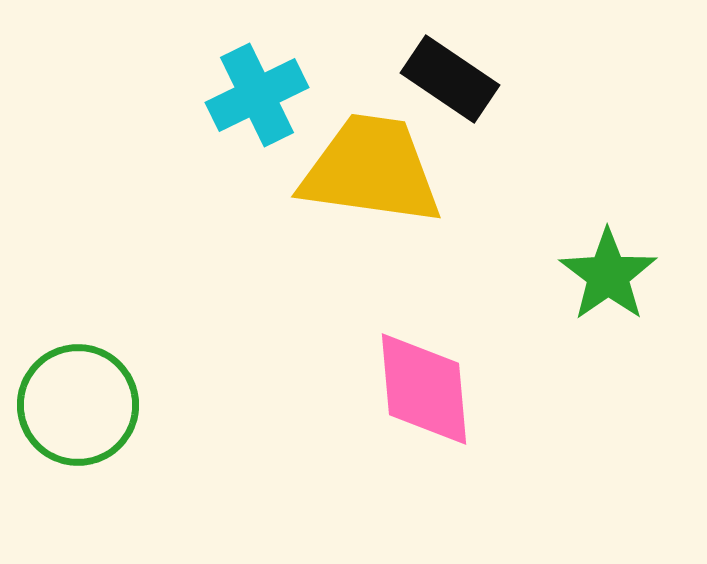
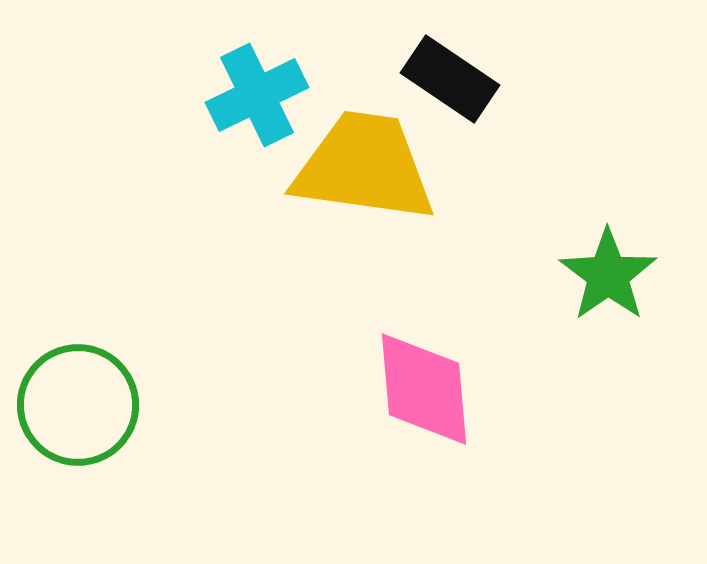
yellow trapezoid: moved 7 px left, 3 px up
